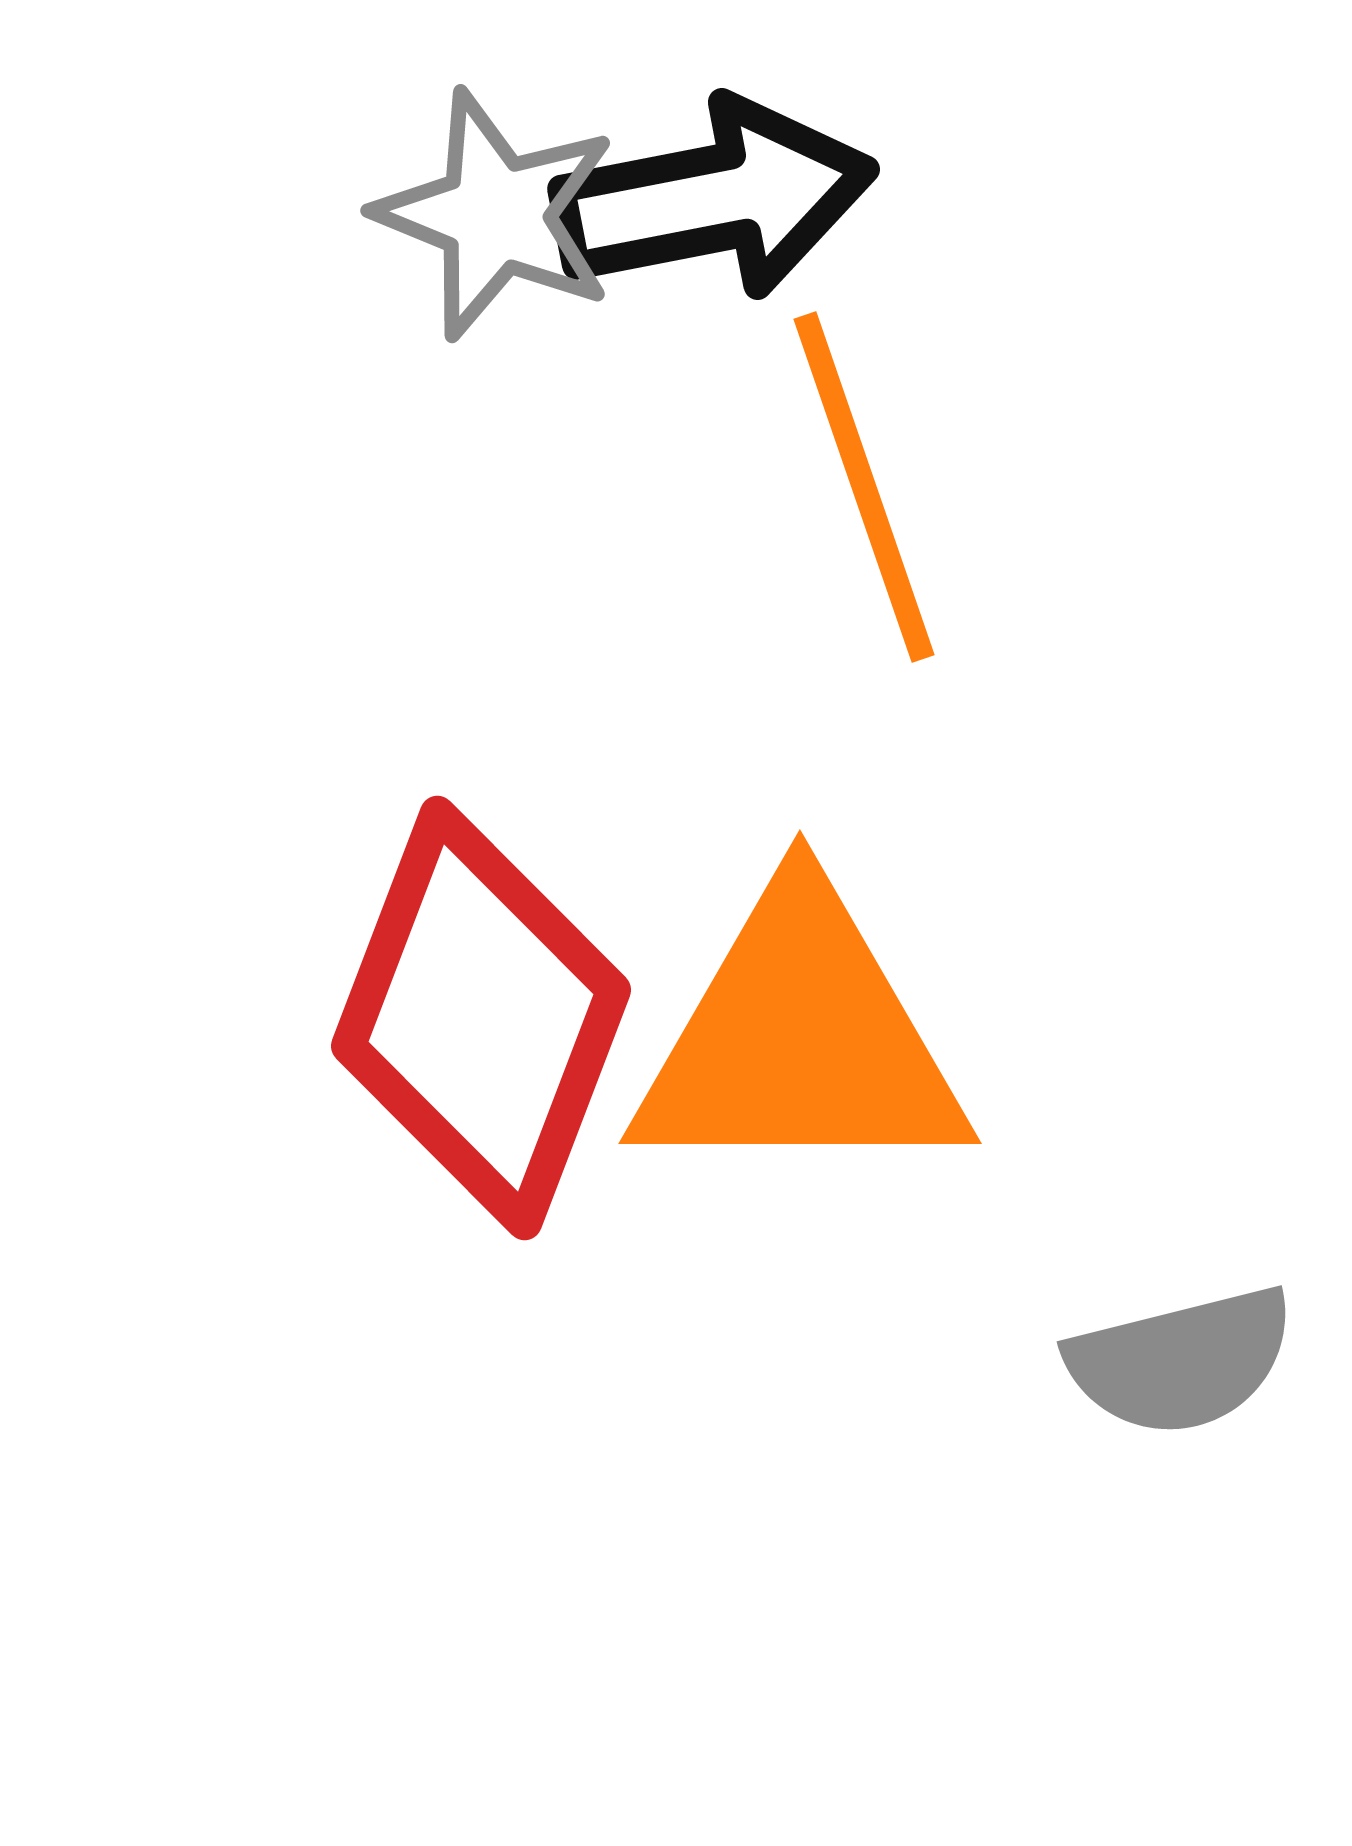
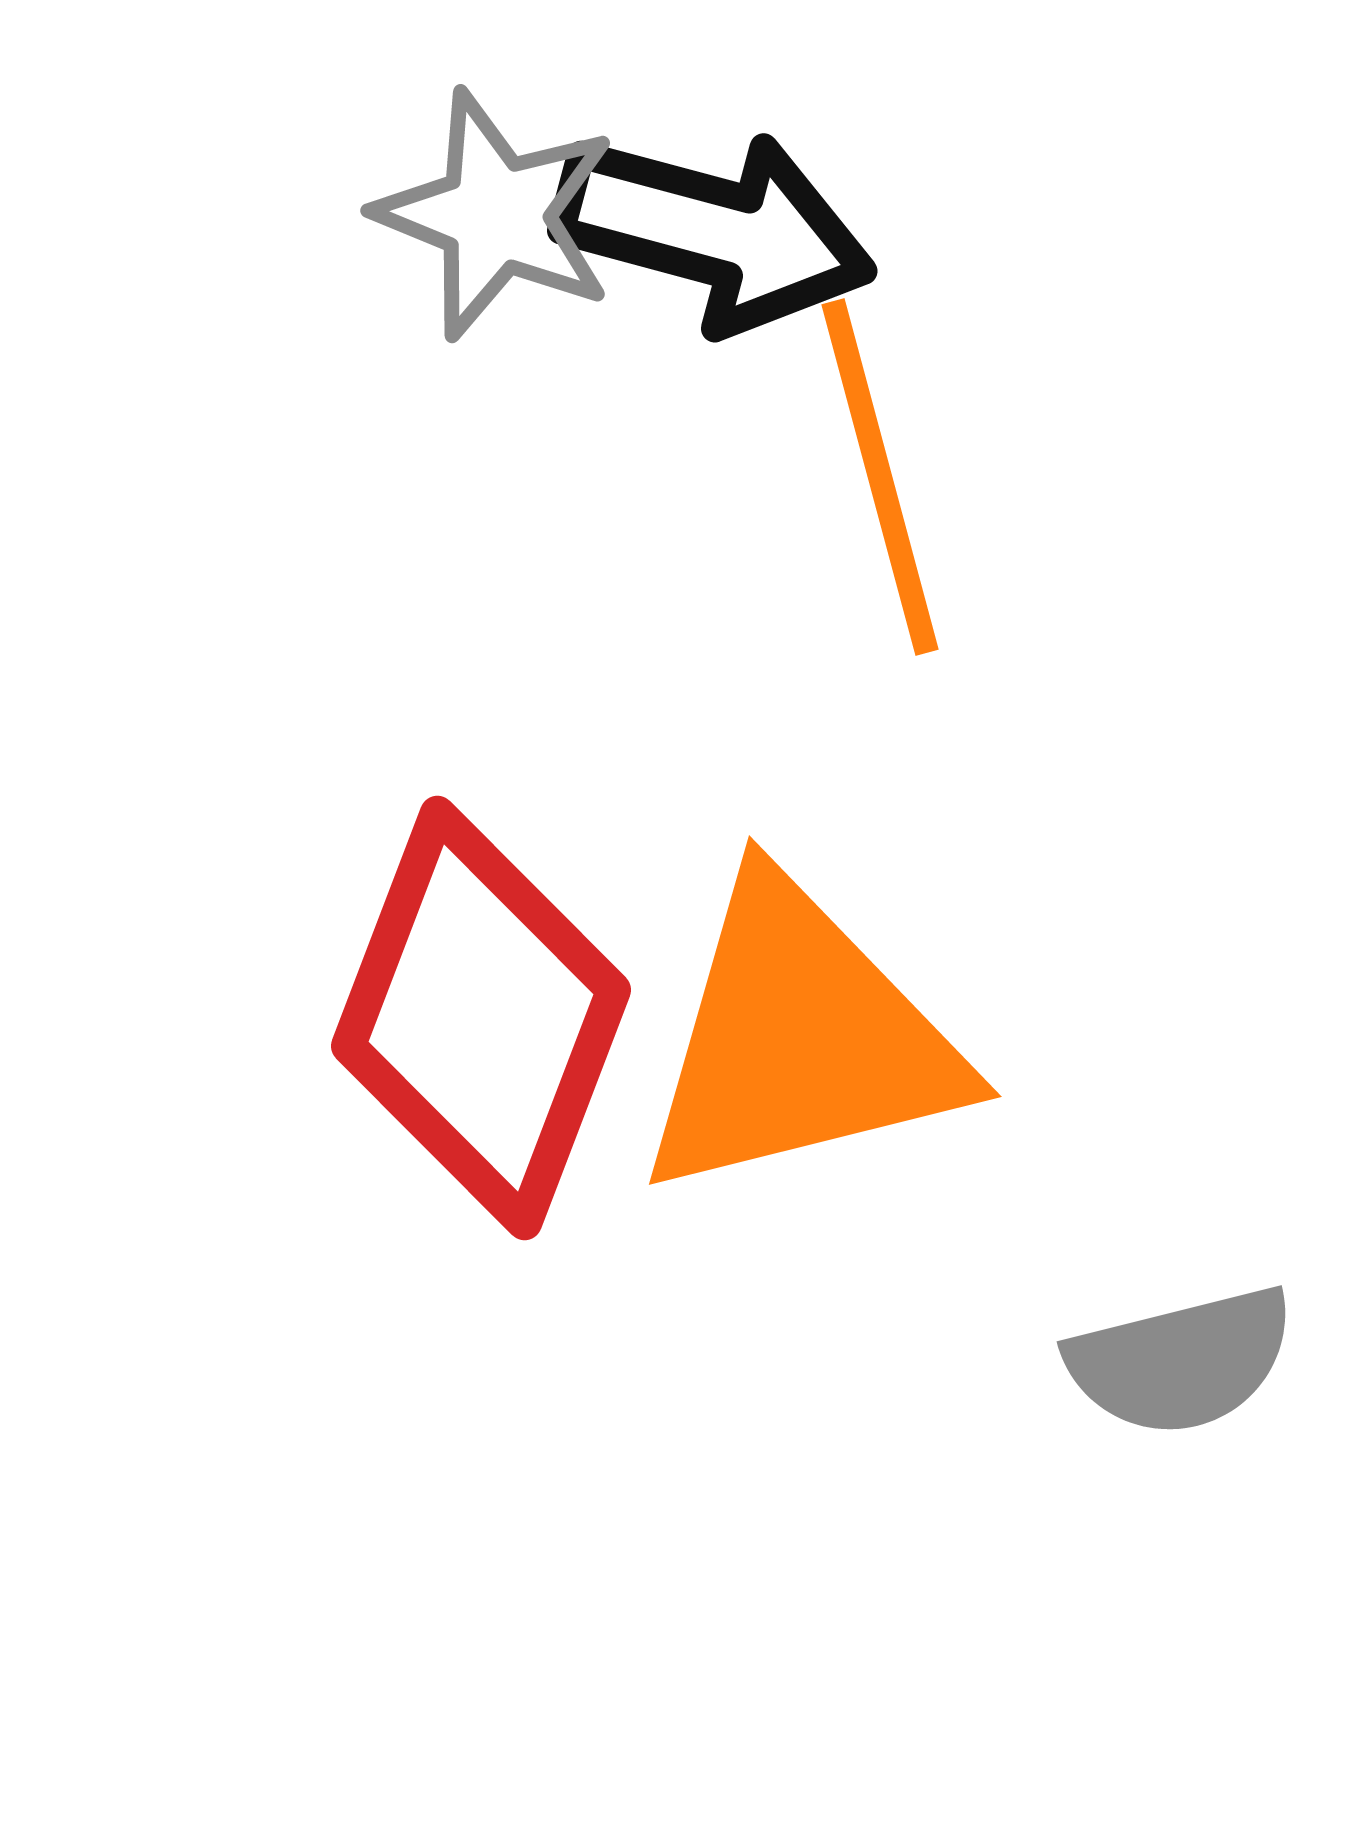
black arrow: moved 32 px down; rotated 26 degrees clockwise
orange line: moved 16 px right, 10 px up; rotated 4 degrees clockwise
orange triangle: rotated 14 degrees counterclockwise
